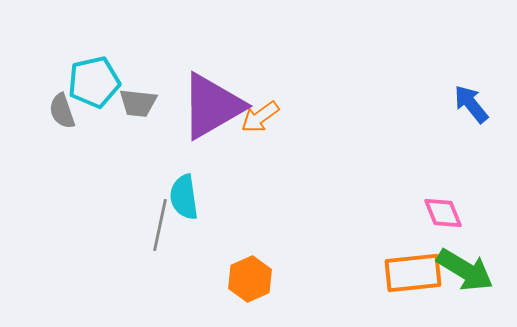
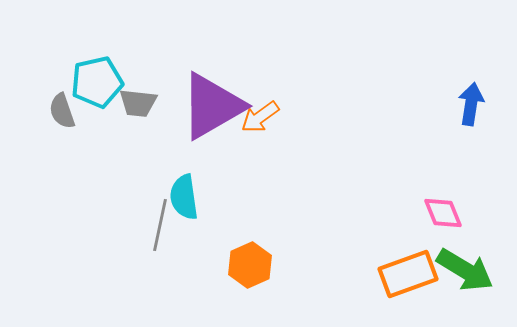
cyan pentagon: moved 3 px right
blue arrow: rotated 48 degrees clockwise
orange rectangle: moved 5 px left, 1 px down; rotated 14 degrees counterclockwise
orange hexagon: moved 14 px up
